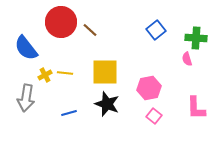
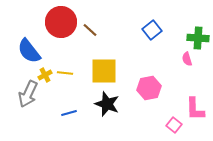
blue square: moved 4 px left
green cross: moved 2 px right
blue semicircle: moved 3 px right, 3 px down
yellow square: moved 1 px left, 1 px up
gray arrow: moved 2 px right, 4 px up; rotated 16 degrees clockwise
pink L-shape: moved 1 px left, 1 px down
pink square: moved 20 px right, 9 px down
